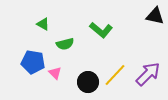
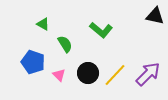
green semicircle: rotated 108 degrees counterclockwise
blue pentagon: rotated 10 degrees clockwise
pink triangle: moved 4 px right, 2 px down
black circle: moved 9 px up
